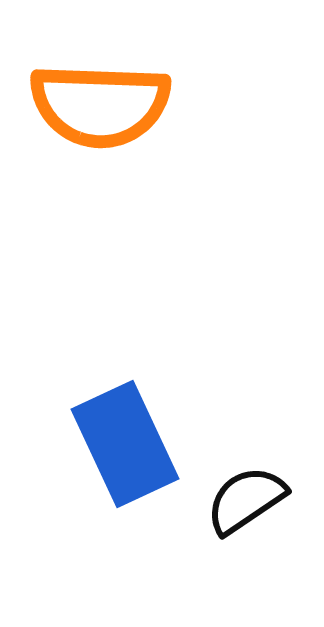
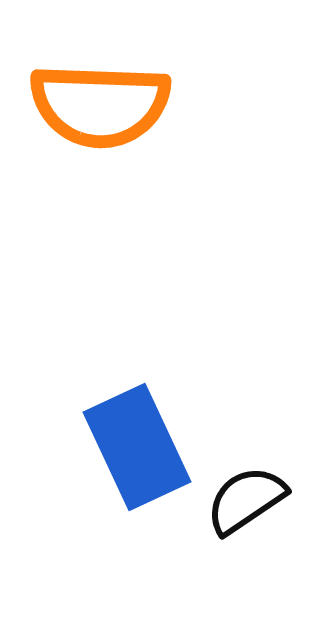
blue rectangle: moved 12 px right, 3 px down
